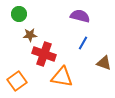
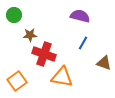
green circle: moved 5 px left, 1 px down
